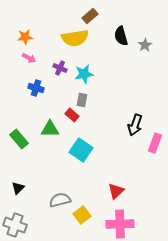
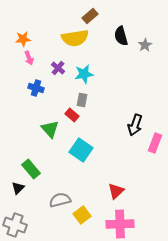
orange star: moved 2 px left, 2 px down
pink arrow: rotated 40 degrees clockwise
purple cross: moved 2 px left; rotated 16 degrees clockwise
green triangle: rotated 48 degrees clockwise
green rectangle: moved 12 px right, 30 px down
